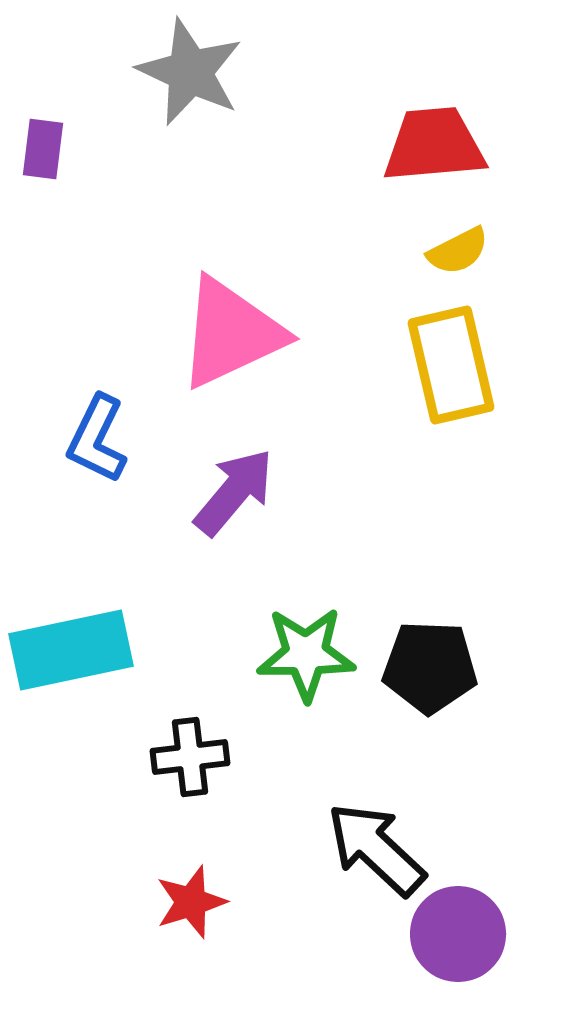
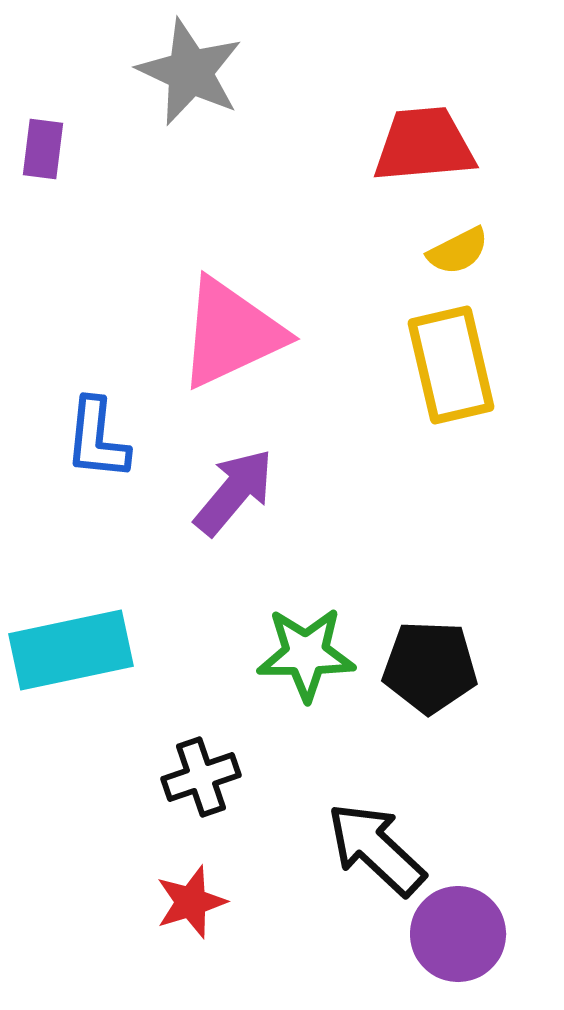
red trapezoid: moved 10 px left
blue L-shape: rotated 20 degrees counterclockwise
black cross: moved 11 px right, 20 px down; rotated 12 degrees counterclockwise
